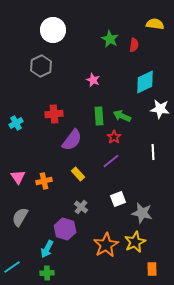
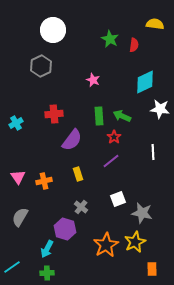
yellow rectangle: rotated 24 degrees clockwise
